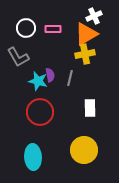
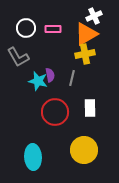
gray line: moved 2 px right
red circle: moved 15 px right
